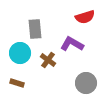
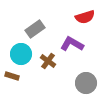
gray rectangle: rotated 60 degrees clockwise
cyan circle: moved 1 px right, 1 px down
brown cross: moved 1 px down
brown rectangle: moved 5 px left, 7 px up
